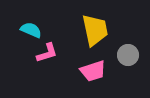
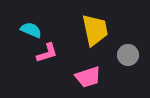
pink trapezoid: moved 5 px left, 6 px down
